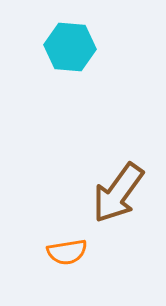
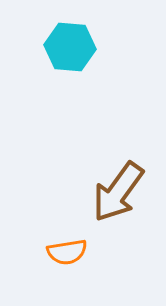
brown arrow: moved 1 px up
